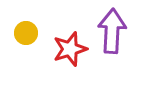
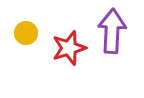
red star: moved 1 px left, 1 px up
